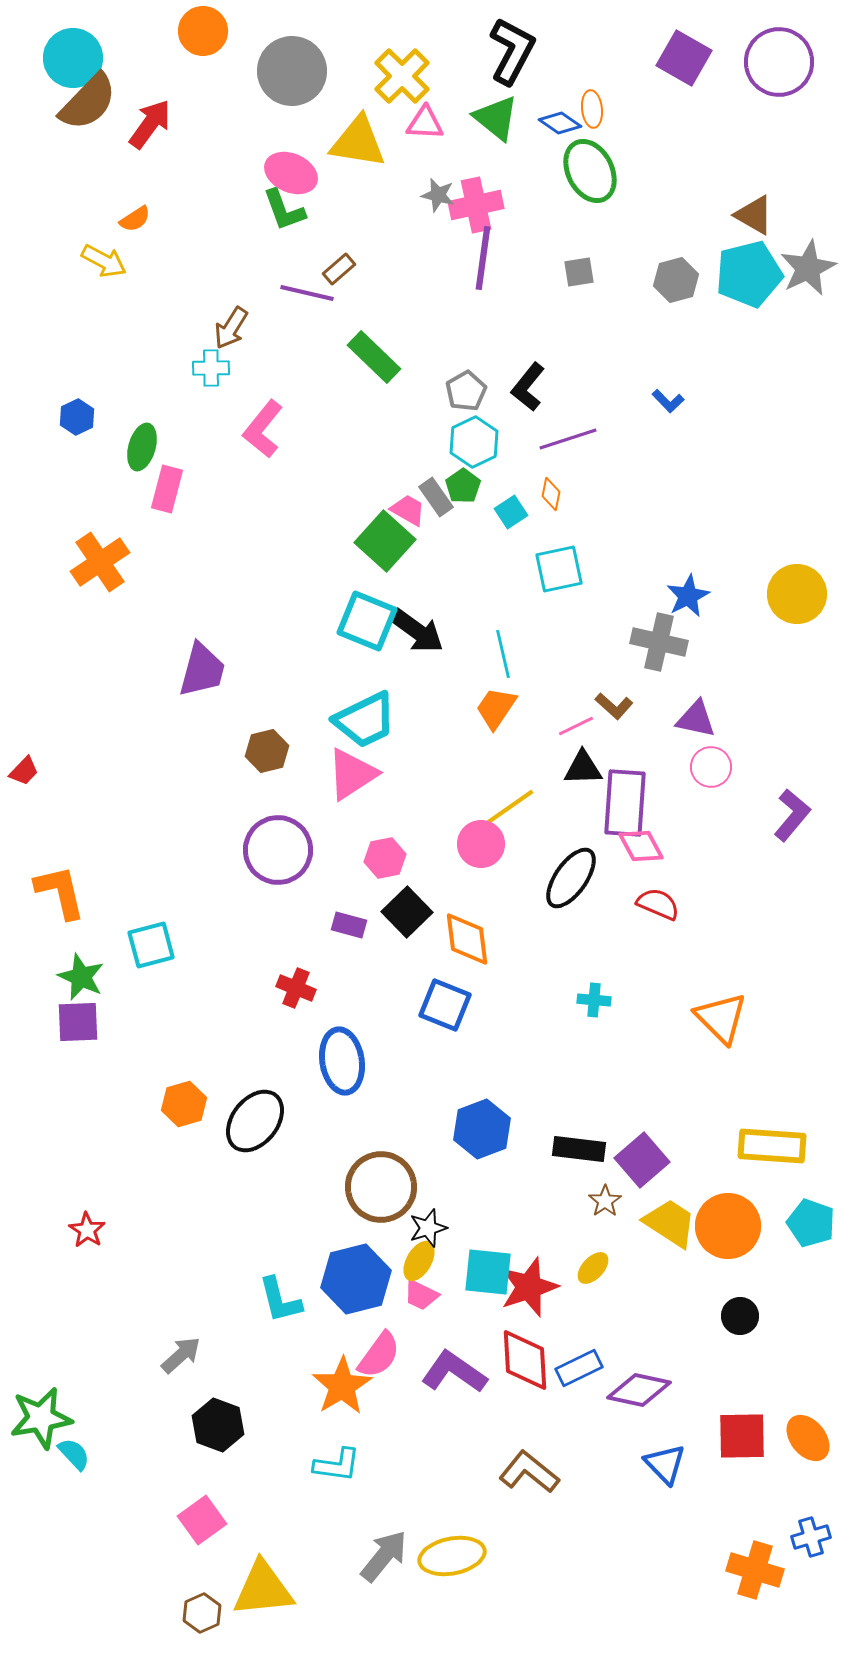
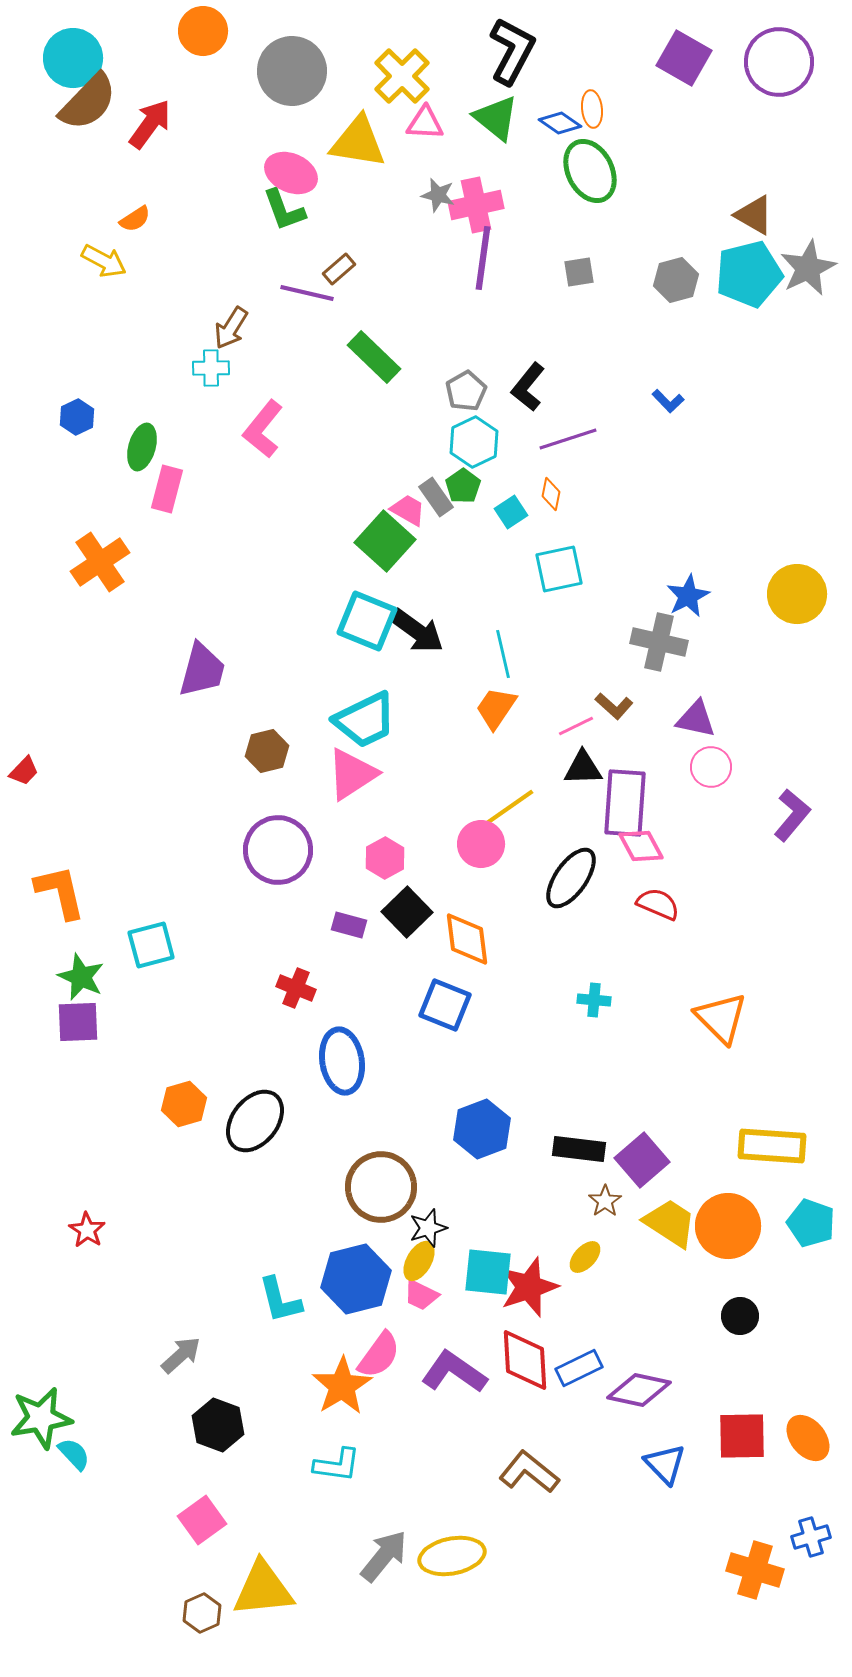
pink hexagon at (385, 858): rotated 18 degrees counterclockwise
yellow ellipse at (593, 1268): moved 8 px left, 11 px up
